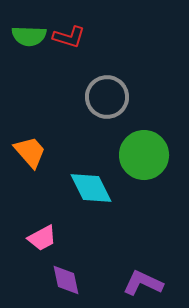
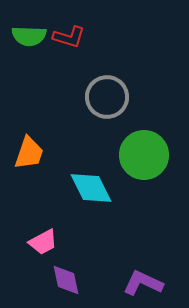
orange trapezoid: moved 1 px left, 1 px down; rotated 60 degrees clockwise
pink trapezoid: moved 1 px right, 4 px down
